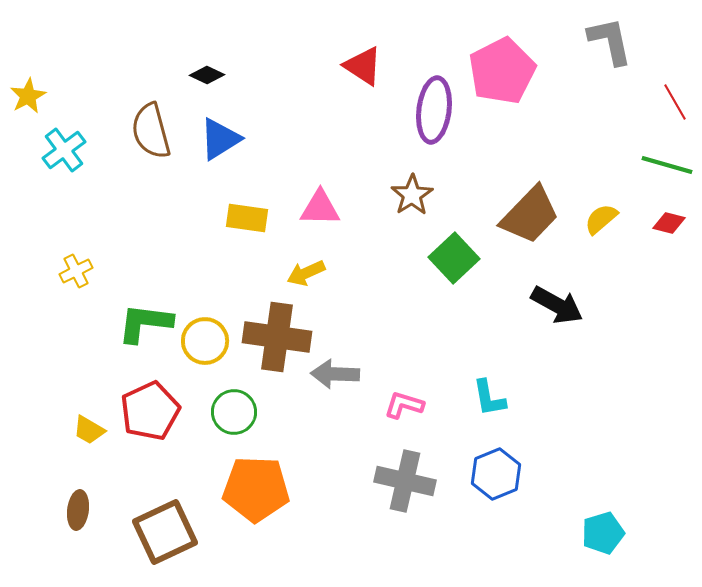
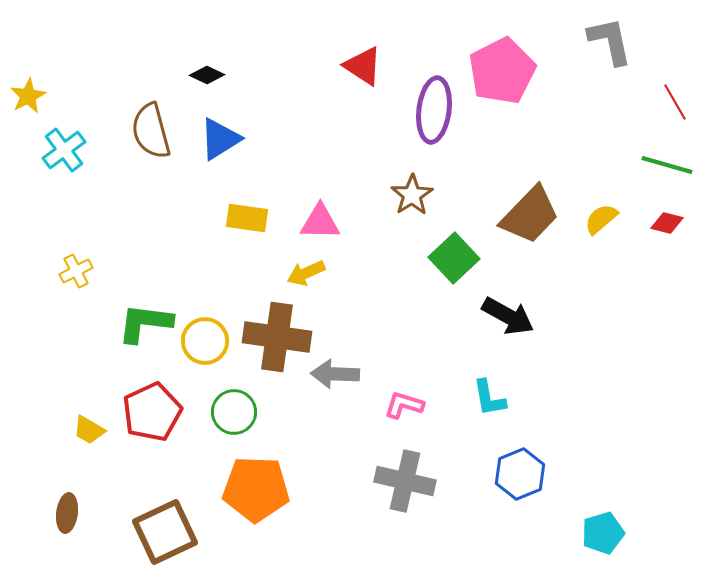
pink triangle: moved 14 px down
red diamond: moved 2 px left
black arrow: moved 49 px left, 11 px down
red pentagon: moved 2 px right, 1 px down
blue hexagon: moved 24 px right
brown ellipse: moved 11 px left, 3 px down
